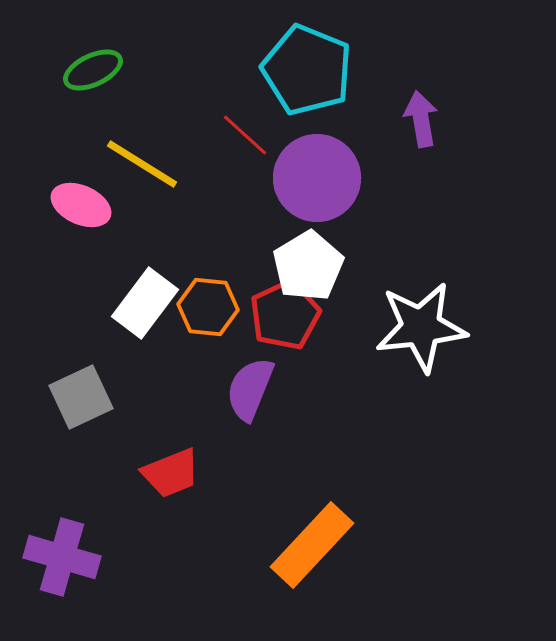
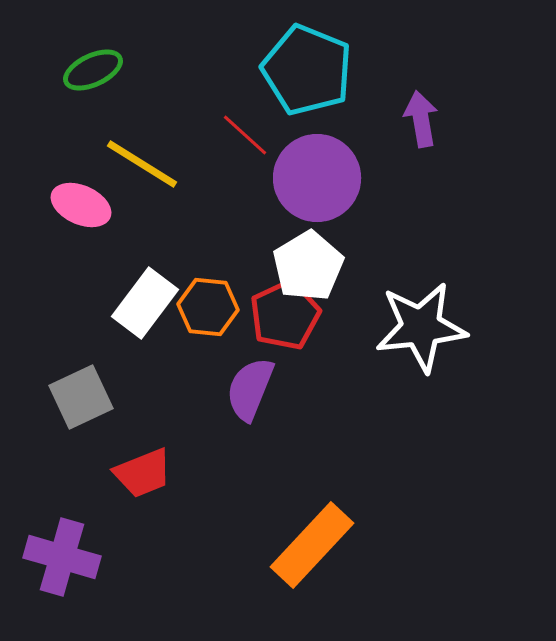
red trapezoid: moved 28 px left
